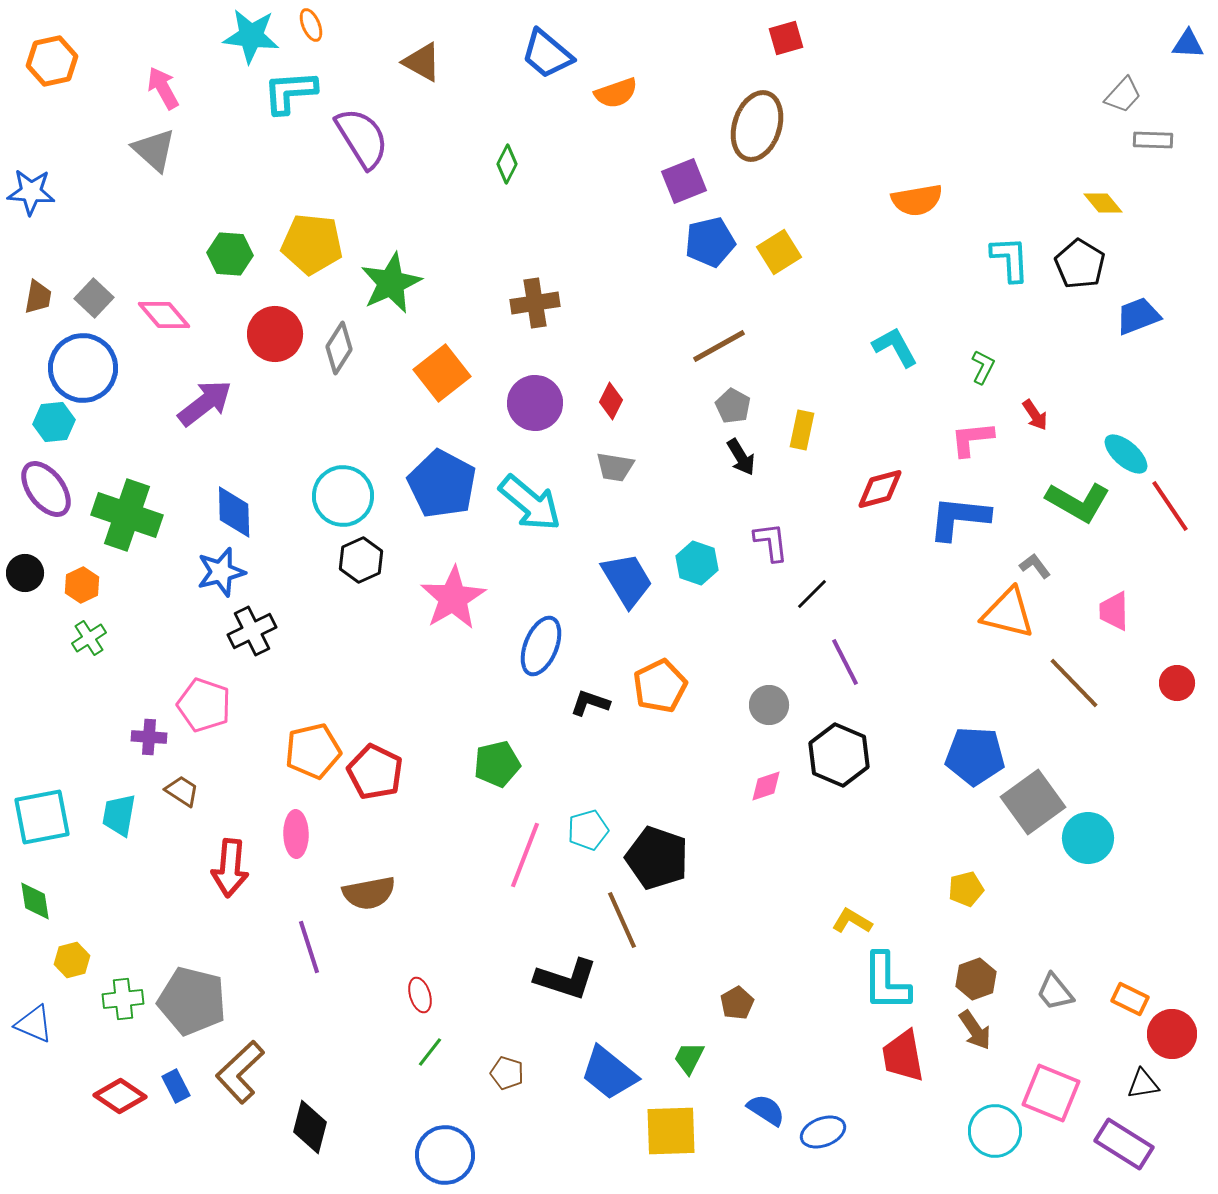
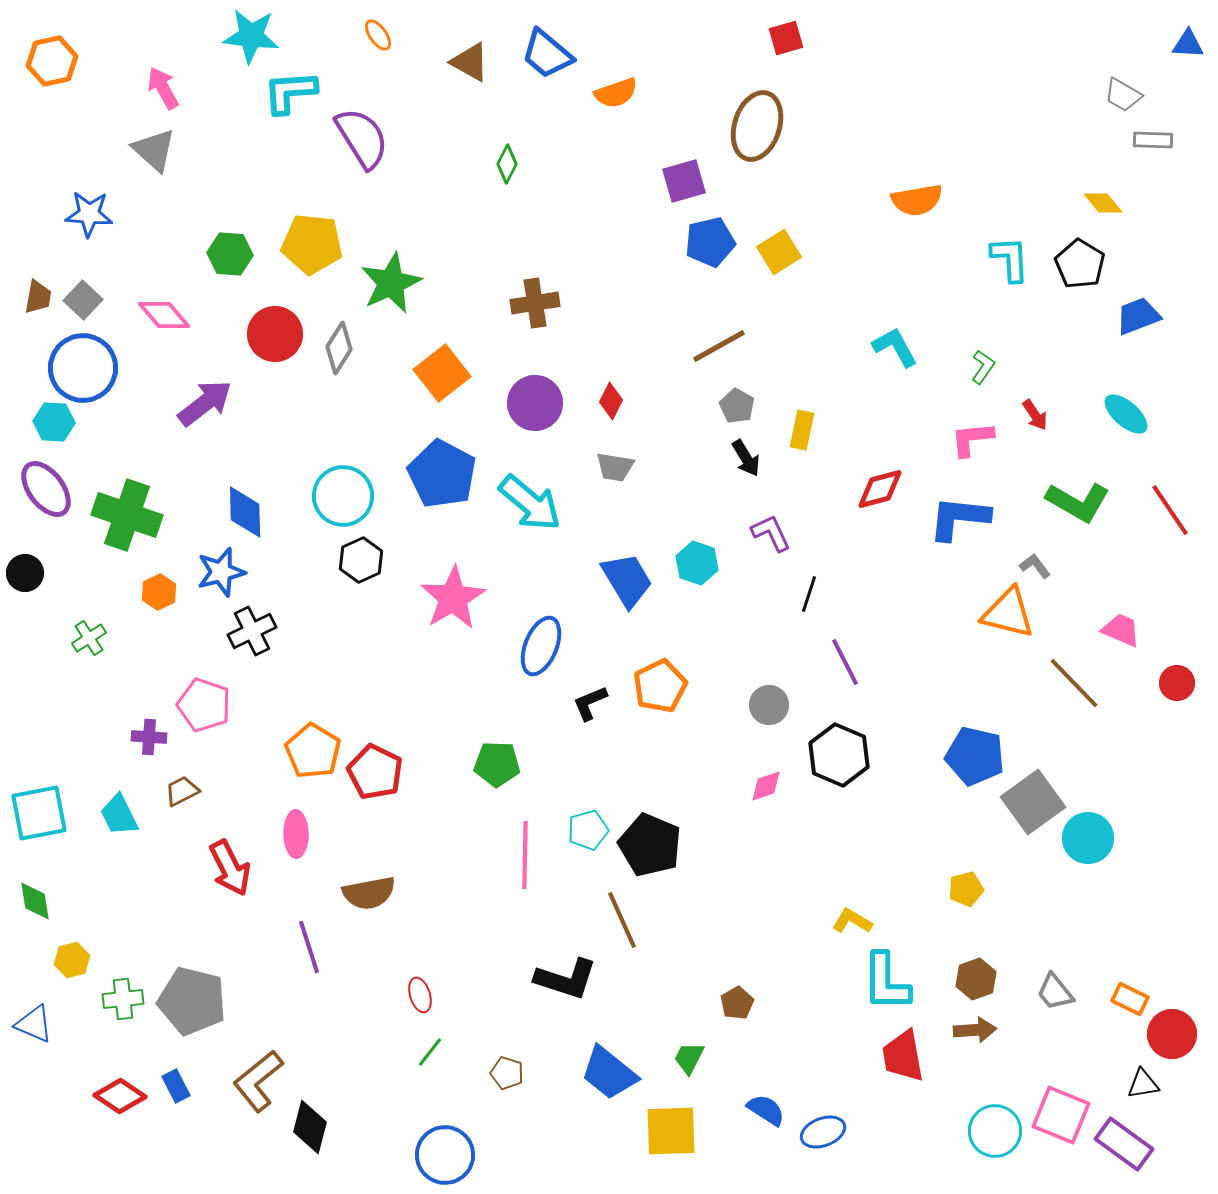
orange ellipse at (311, 25): moved 67 px right, 10 px down; rotated 12 degrees counterclockwise
brown triangle at (422, 62): moved 48 px right
gray trapezoid at (1123, 95): rotated 78 degrees clockwise
purple square at (684, 181): rotated 6 degrees clockwise
blue star at (31, 192): moved 58 px right, 22 px down
gray square at (94, 298): moved 11 px left, 2 px down
green L-shape at (983, 367): rotated 8 degrees clockwise
gray pentagon at (733, 406): moved 4 px right
cyan hexagon at (54, 422): rotated 9 degrees clockwise
cyan ellipse at (1126, 454): moved 40 px up
black arrow at (741, 457): moved 5 px right, 1 px down
blue pentagon at (442, 484): moved 10 px up
red line at (1170, 506): moved 4 px down
blue diamond at (234, 512): moved 11 px right
purple L-shape at (771, 542): moved 9 px up; rotated 18 degrees counterclockwise
orange hexagon at (82, 585): moved 77 px right, 7 px down
black line at (812, 594): moved 3 px left; rotated 27 degrees counterclockwise
pink trapezoid at (1114, 611): moved 7 px right, 19 px down; rotated 114 degrees clockwise
black L-shape at (590, 703): rotated 42 degrees counterclockwise
orange pentagon at (313, 751): rotated 28 degrees counterclockwise
blue pentagon at (975, 756): rotated 10 degrees clockwise
green pentagon at (497, 764): rotated 15 degrees clockwise
brown trapezoid at (182, 791): rotated 60 degrees counterclockwise
cyan trapezoid at (119, 815): rotated 36 degrees counterclockwise
cyan square at (42, 817): moved 3 px left, 4 px up
pink line at (525, 855): rotated 20 degrees counterclockwise
black pentagon at (657, 858): moved 7 px left, 13 px up; rotated 4 degrees clockwise
red arrow at (230, 868): rotated 32 degrees counterclockwise
brown arrow at (975, 1030): rotated 60 degrees counterclockwise
brown L-shape at (240, 1072): moved 18 px right, 9 px down; rotated 4 degrees clockwise
pink square at (1051, 1093): moved 10 px right, 22 px down
purple rectangle at (1124, 1144): rotated 4 degrees clockwise
